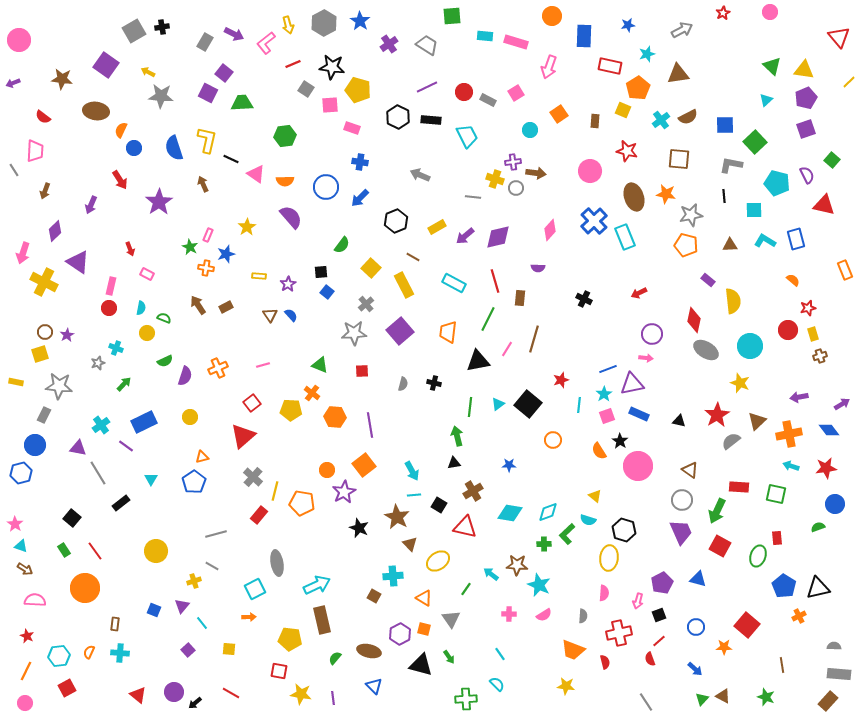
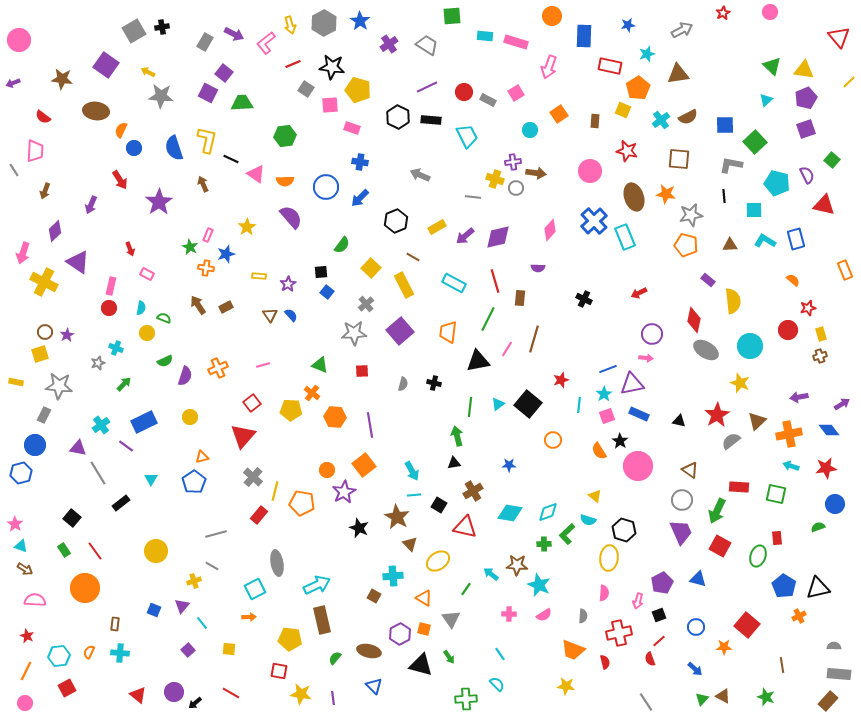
yellow arrow at (288, 25): moved 2 px right
yellow rectangle at (813, 334): moved 8 px right
red triangle at (243, 436): rotated 8 degrees counterclockwise
